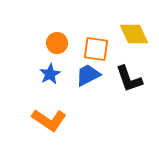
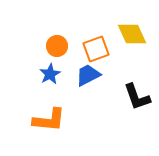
yellow diamond: moved 2 px left
orange circle: moved 3 px down
orange square: rotated 28 degrees counterclockwise
black L-shape: moved 8 px right, 18 px down
orange L-shape: rotated 28 degrees counterclockwise
